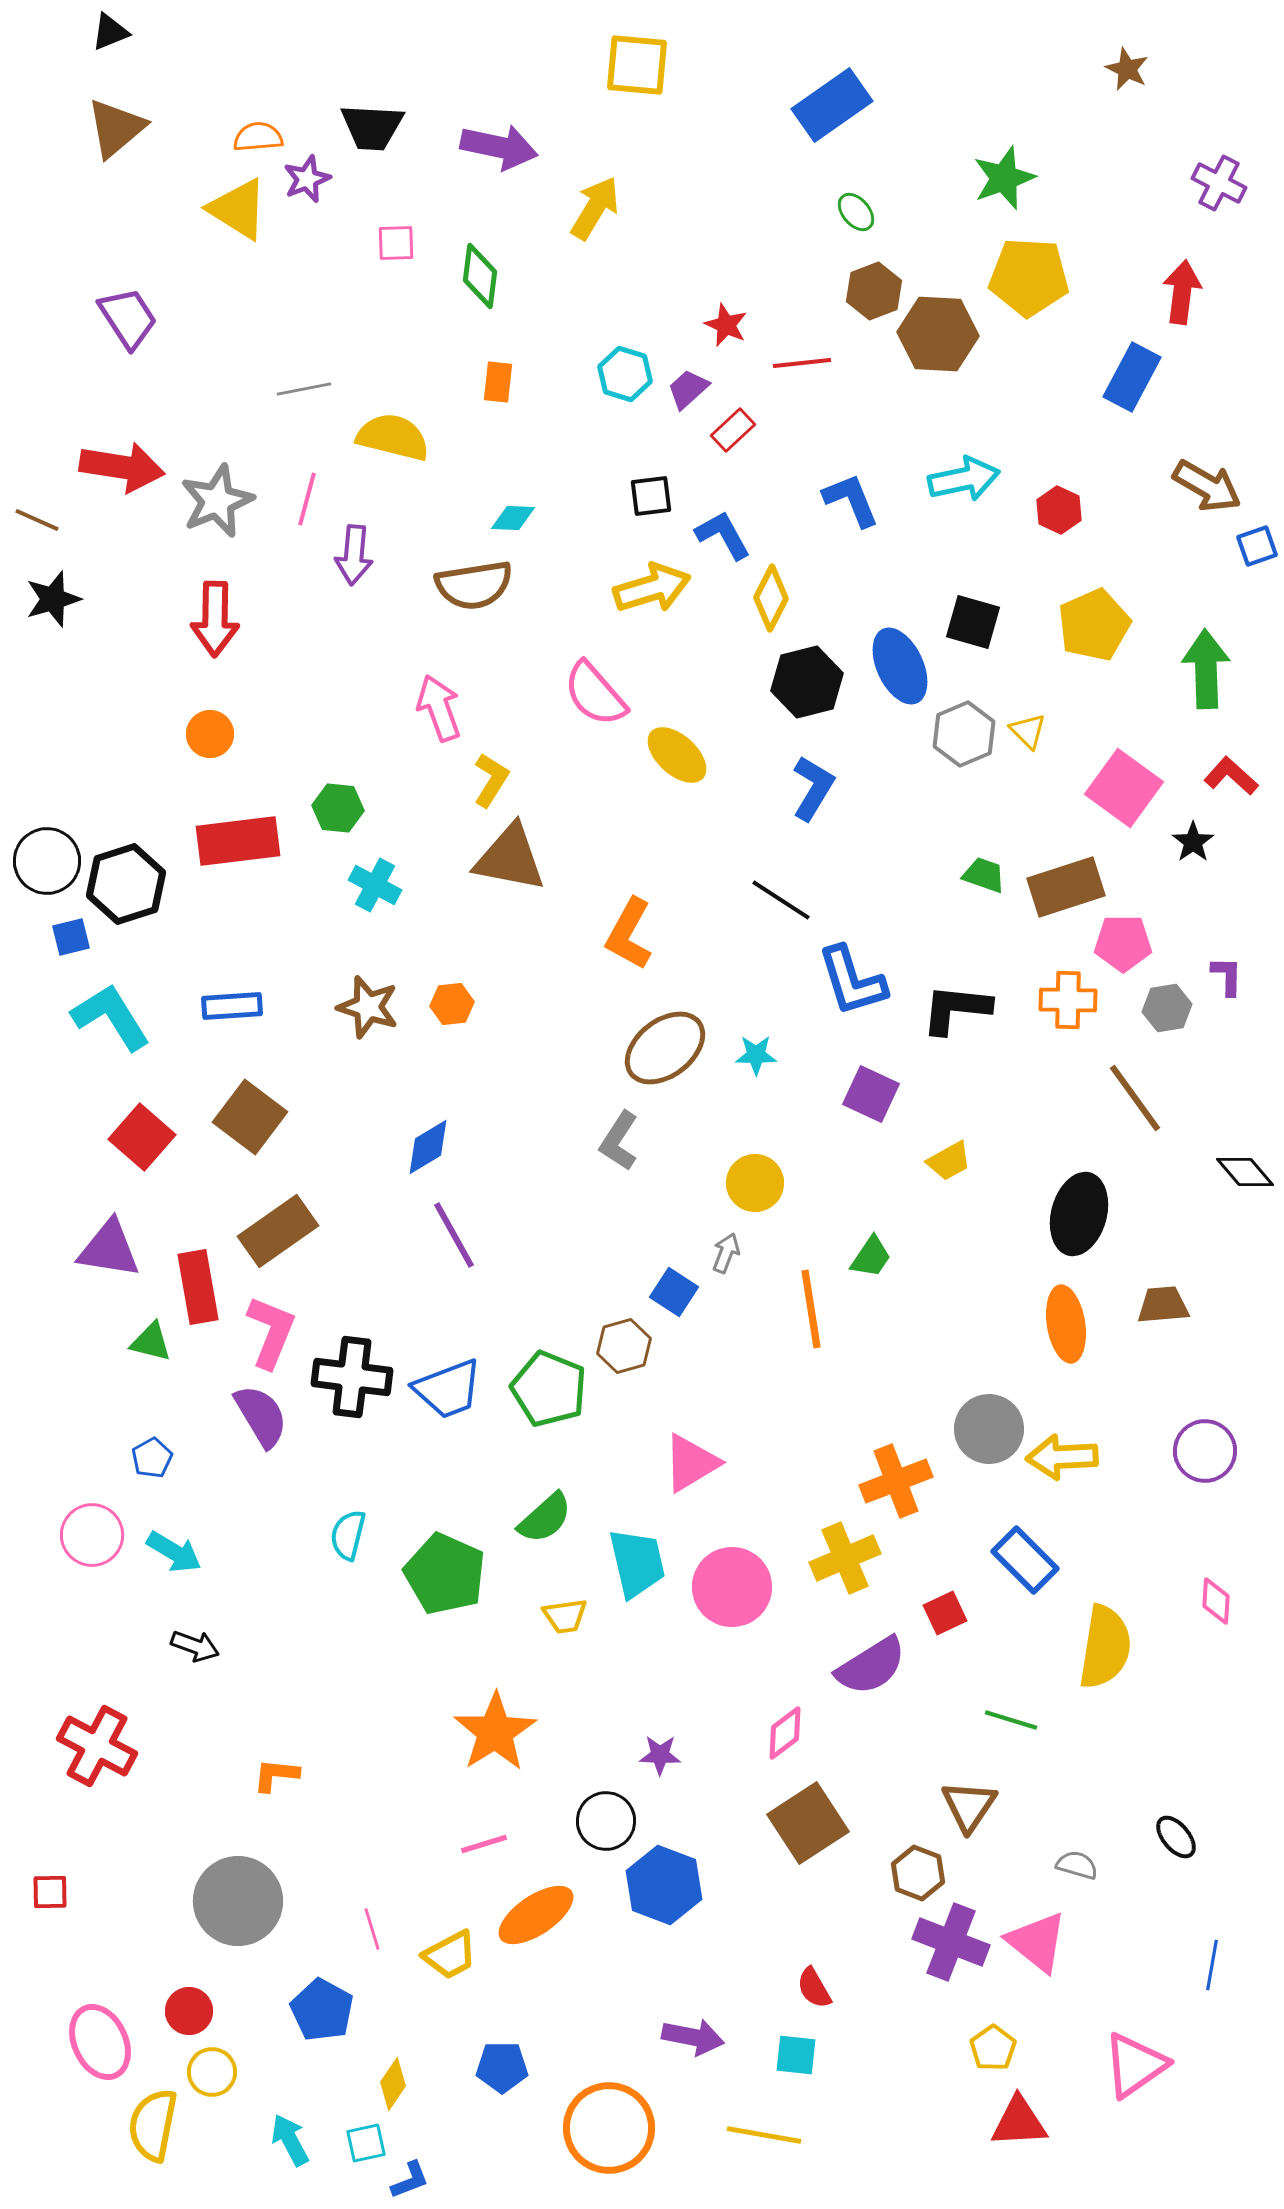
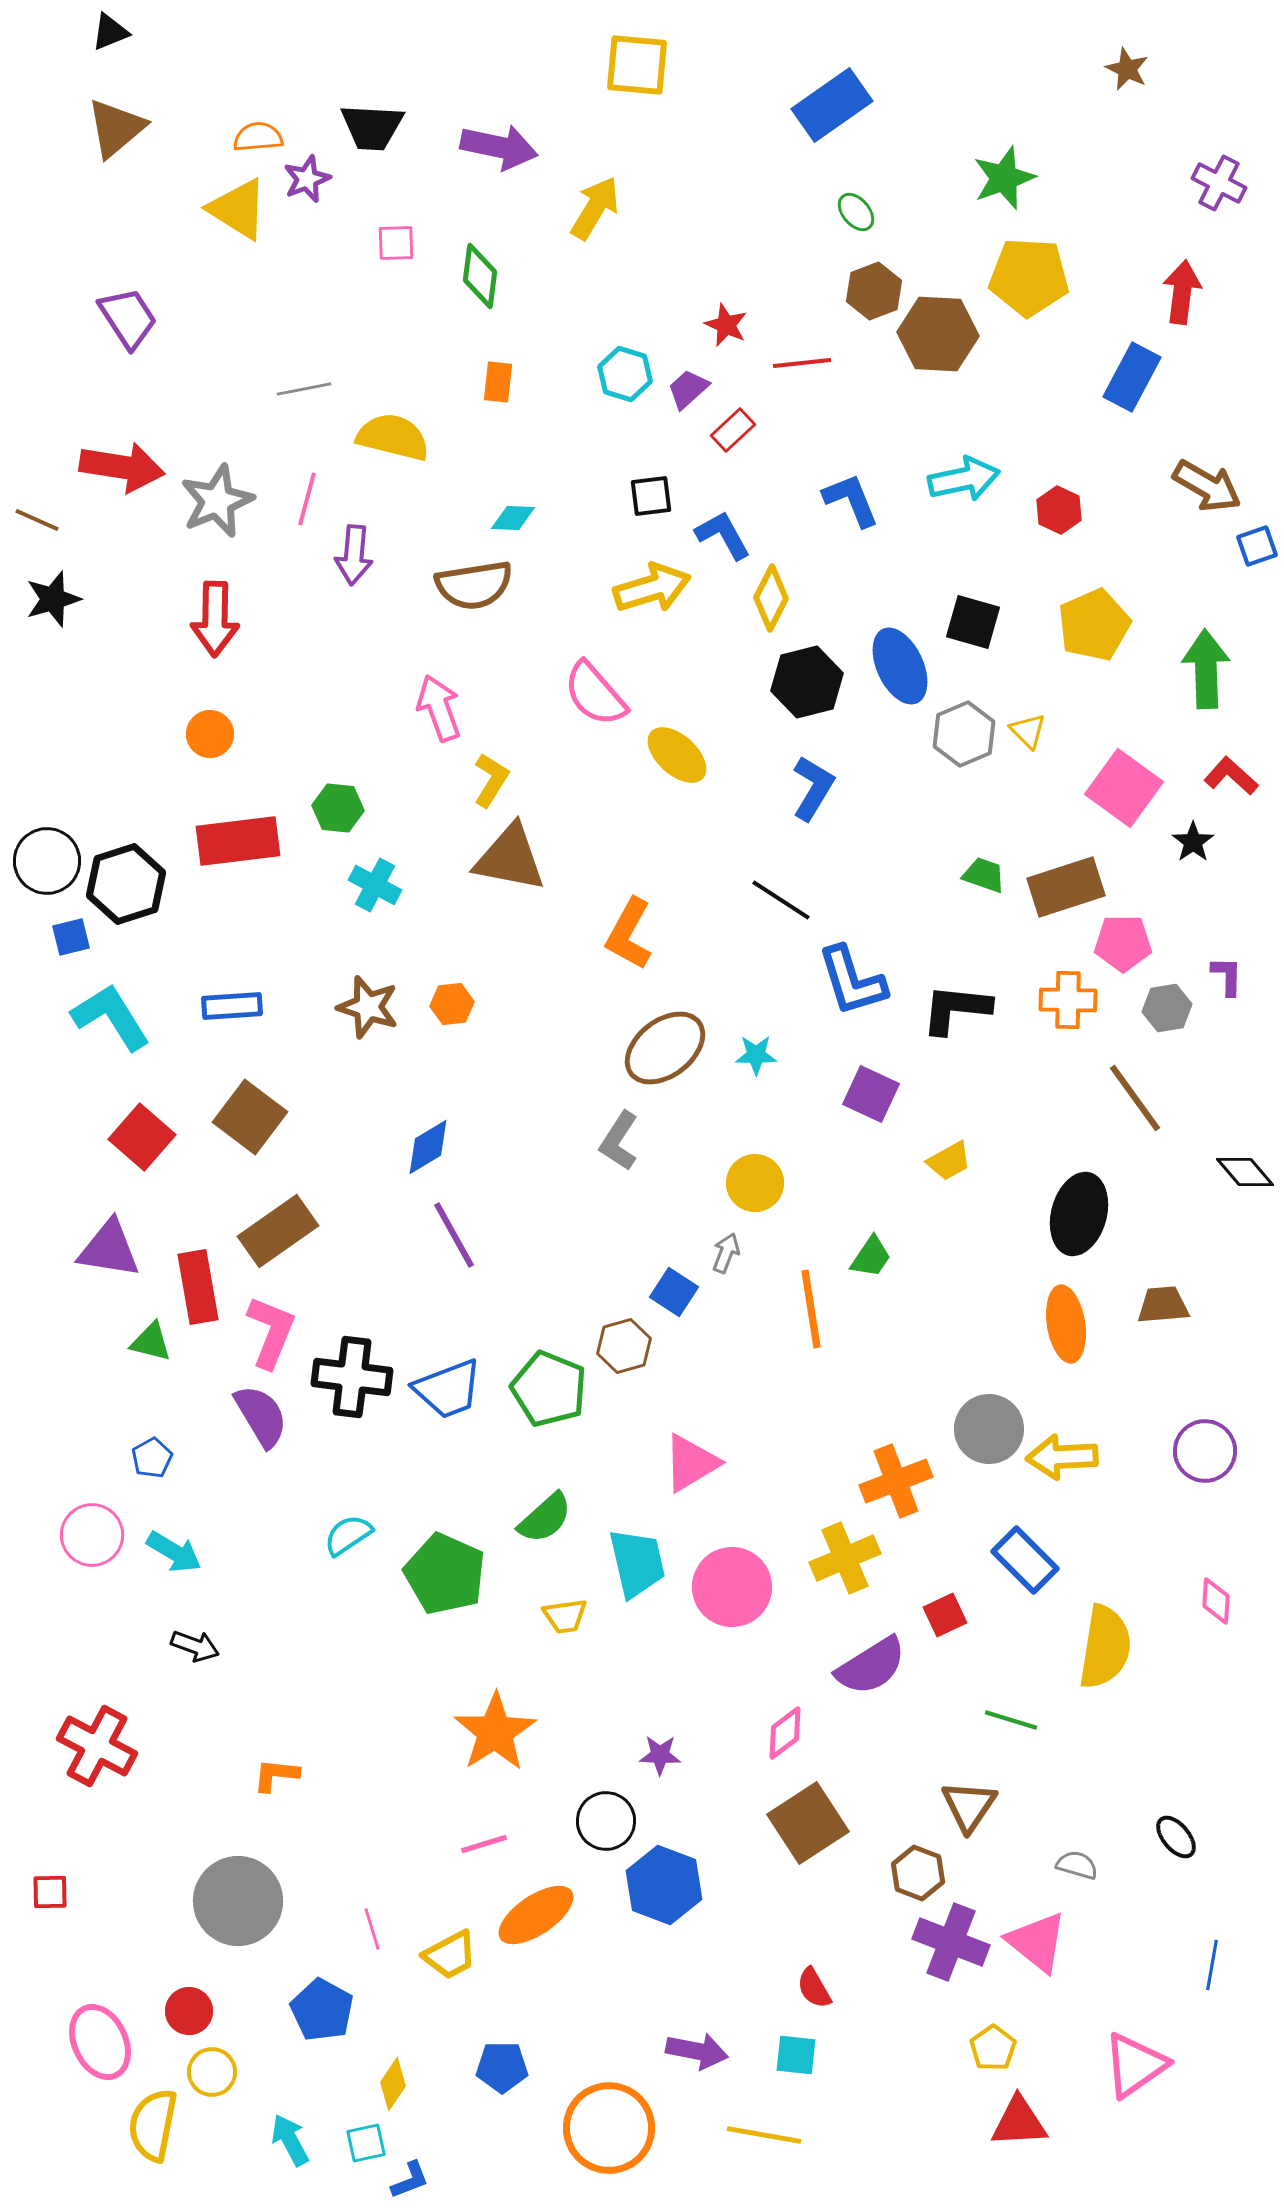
cyan semicircle at (348, 1535): rotated 42 degrees clockwise
red square at (945, 1613): moved 2 px down
purple arrow at (693, 2037): moved 4 px right, 14 px down
